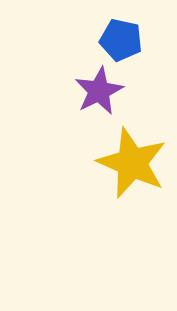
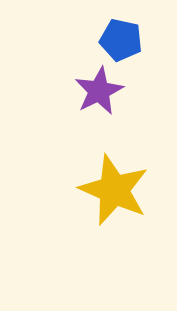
yellow star: moved 18 px left, 27 px down
